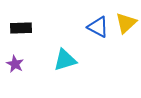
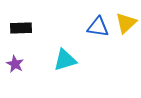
blue triangle: rotated 20 degrees counterclockwise
